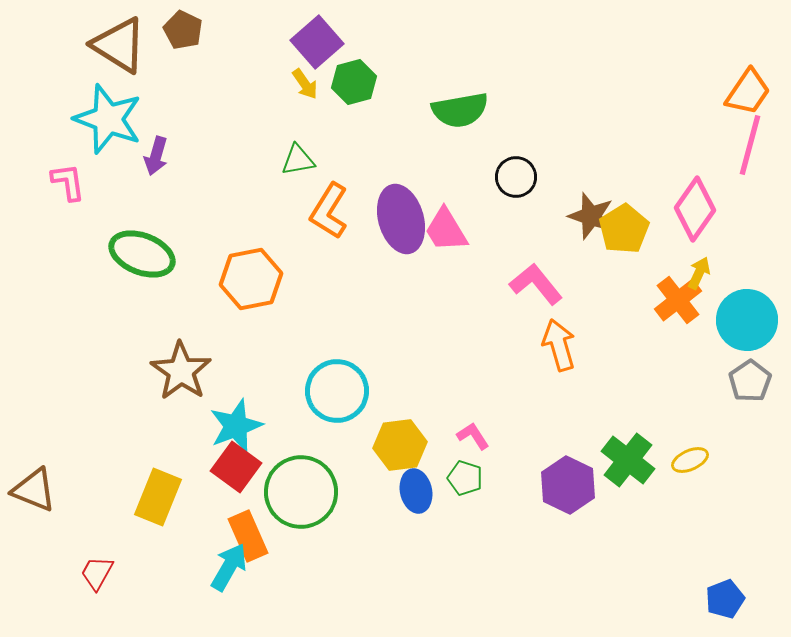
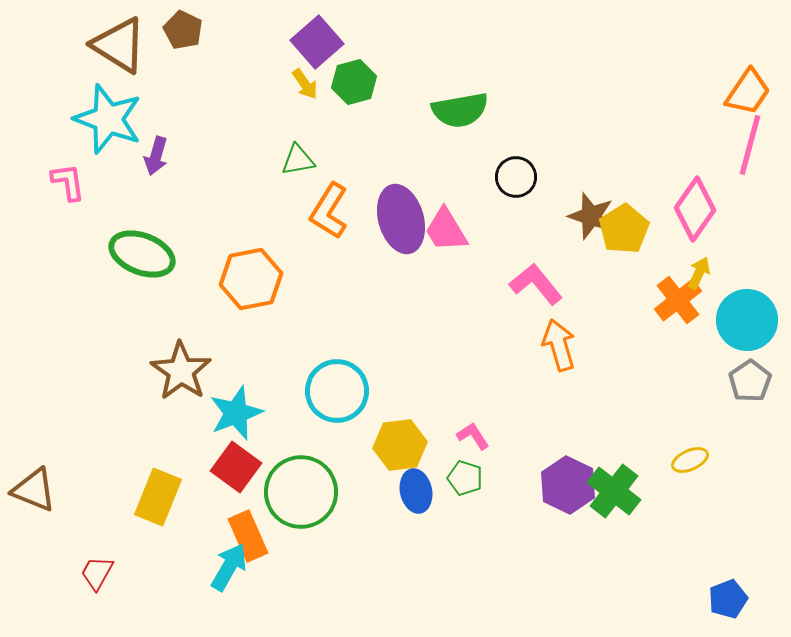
cyan star at (236, 426): moved 13 px up
green cross at (628, 460): moved 14 px left, 31 px down
blue pentagon at (725, 599): moved 3 px right
